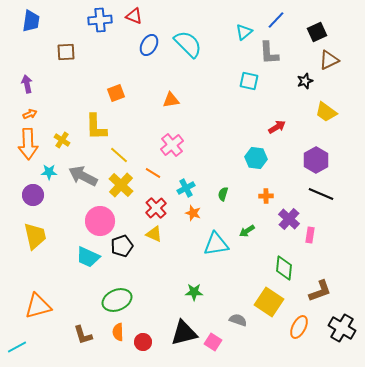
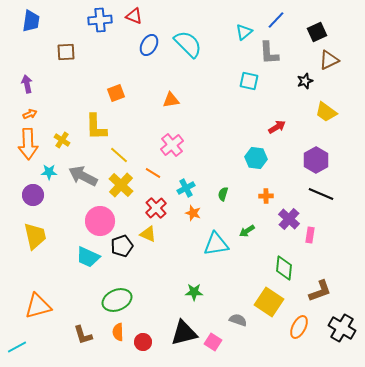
yellow triangle at (154, 234): moved 6 px left
